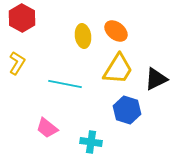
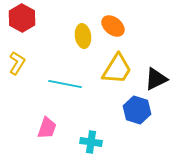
orange ellipse: moved 3 px left, 5 px up
yellow trapezoid: moved 1 px left
blue hexagon: moved 10 px right
pink trapezoid: rotated 110 degrees counterclockwise
